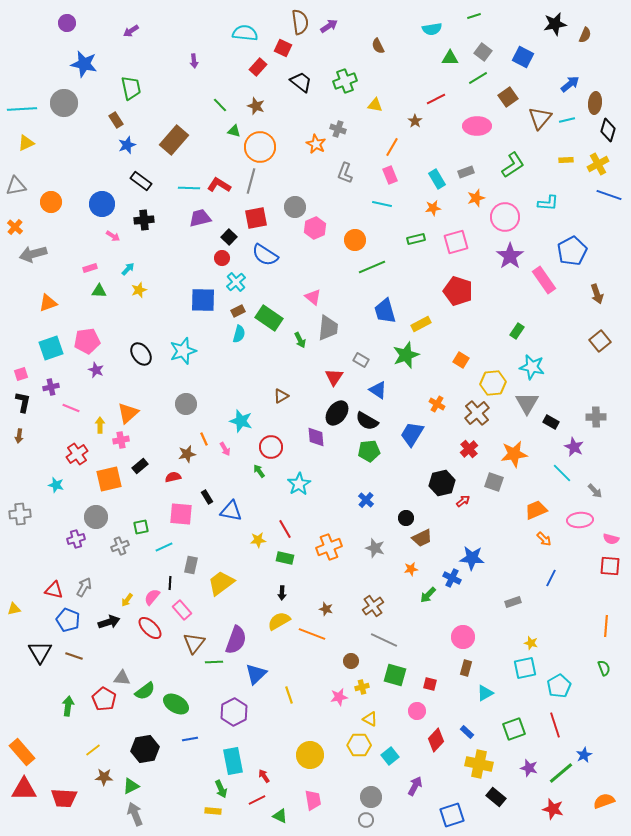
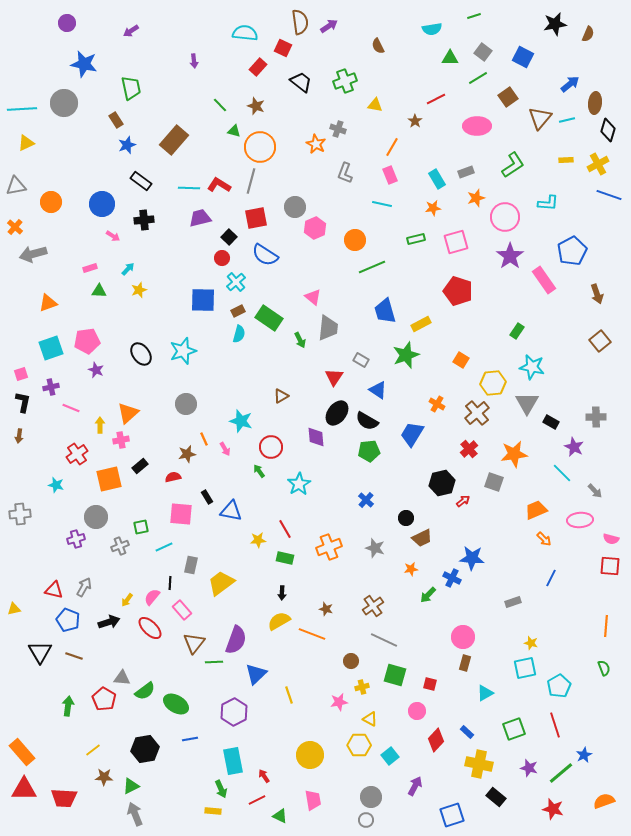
brown semicircle at (585, 35): moved 3 px right, 1 px up
brown rectangle at (466, 668): moved 1 px left, 5 px up
pink star at (339, 697): moved 5 px down
